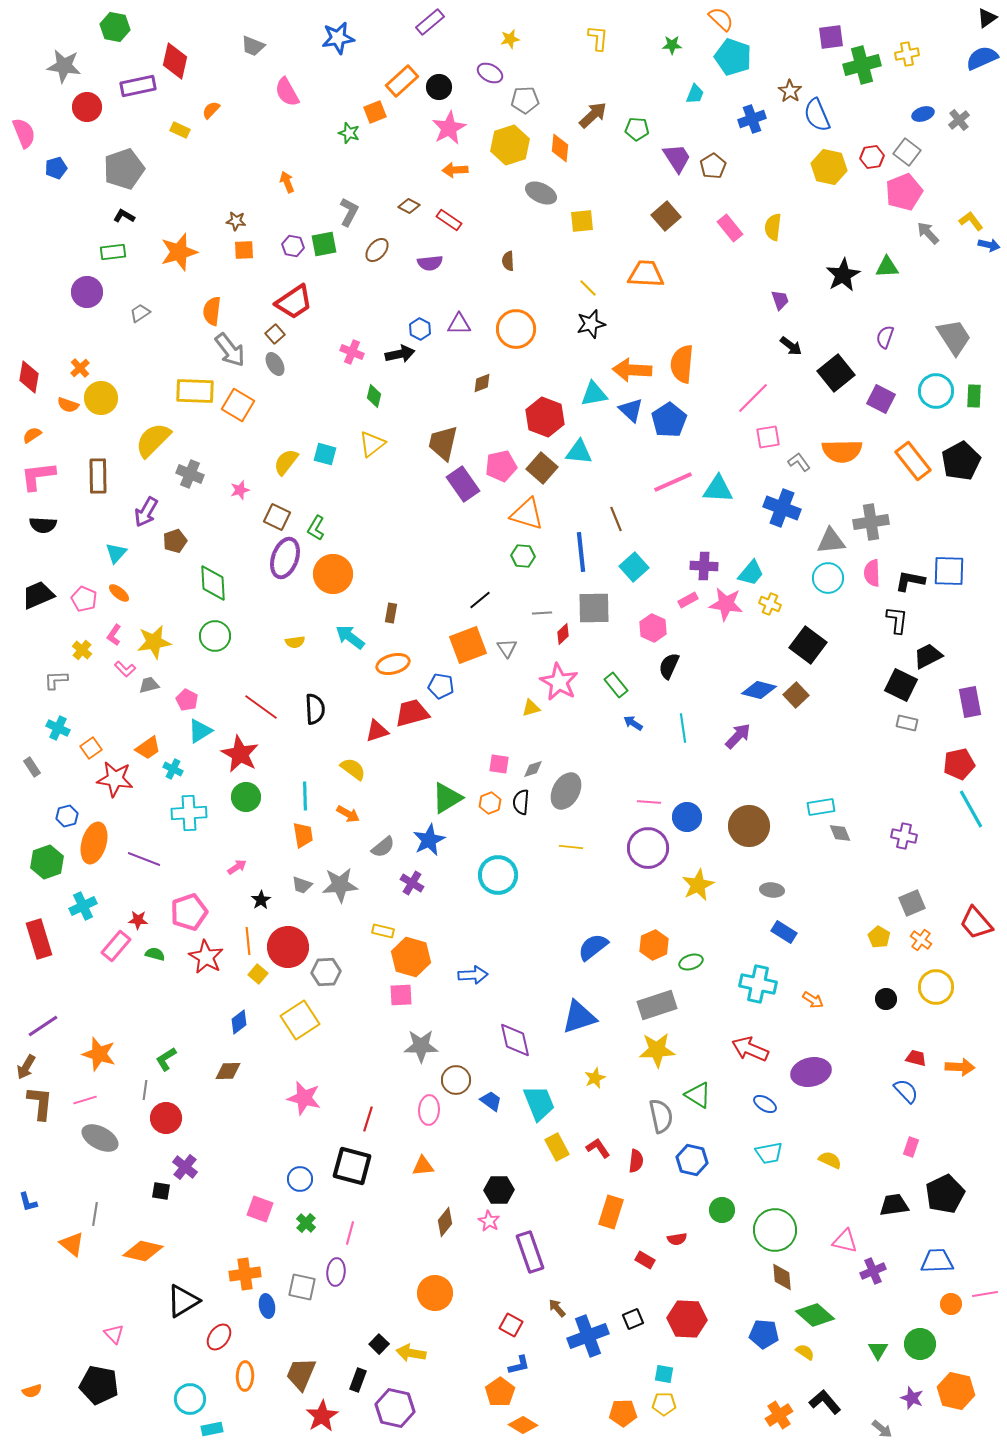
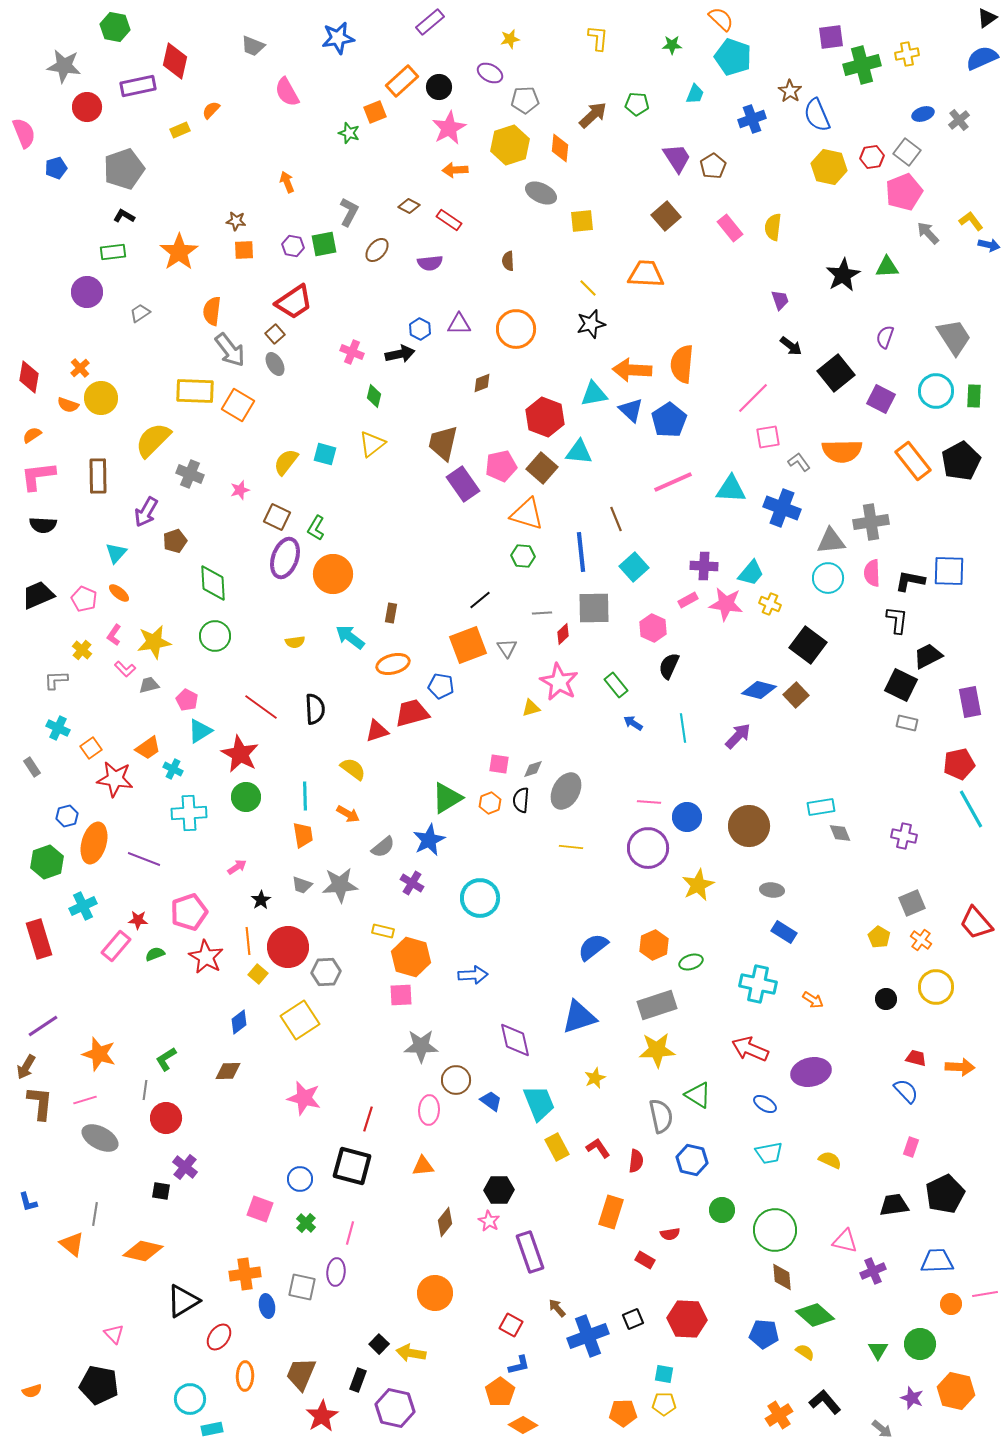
green pentagon at (637, 129): moved 25 px up
yellow rectangle at (180, 130): rotated 48 degrees counterclockwise
orange star at (179, 252): rotated 18 degrees counterclockwise
cyan triangle at (718, 489): moved 13 px right
black semicircle at (521, 802): moved 2 px up
cyan circle at (498, 875): moved 18 px left, 23 px down
green semicircle at (155, 954): rotated 36 degrees counterclockwise
red semicircle at (677, 1239): moved 7 px left, 5 px up
